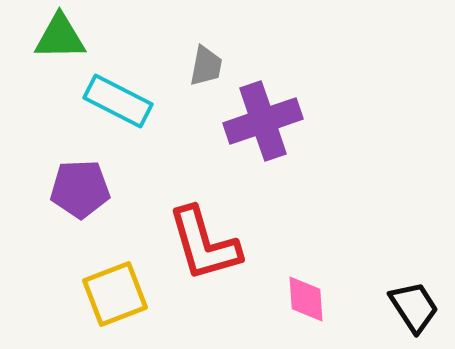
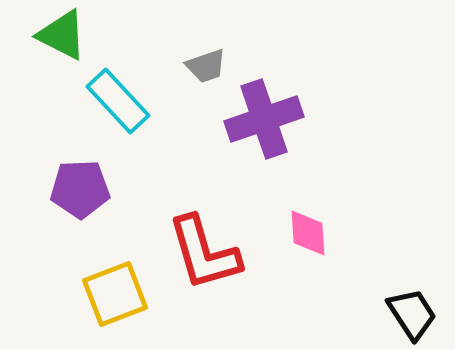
green triangle: moved 2 px right, 2 px up; rotated 28 degrees clockwise
gray trapezoid: rotated 60 degrees clockwise
cyan rectangle: rotated 20 degrees clockwise
purple cross: moved 1 px right, 2 px up
red L-shape: moved 9 px down
pink diamond: moved 2 px right, 66 px up
black trapezoid: moved 2 px left, 7 px down
